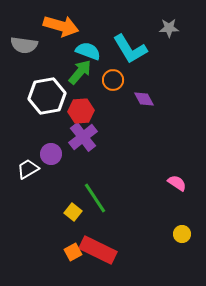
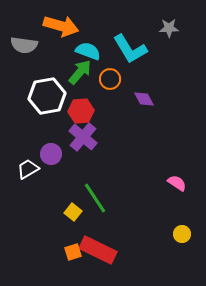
orange circle: moved 3 px left, 1 px up
purple cross: rotated 12 degrees counterclockwise
orange square: rotated 12 degrees clockwise
